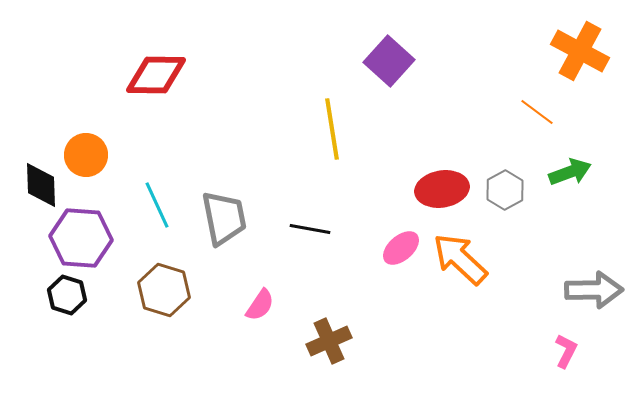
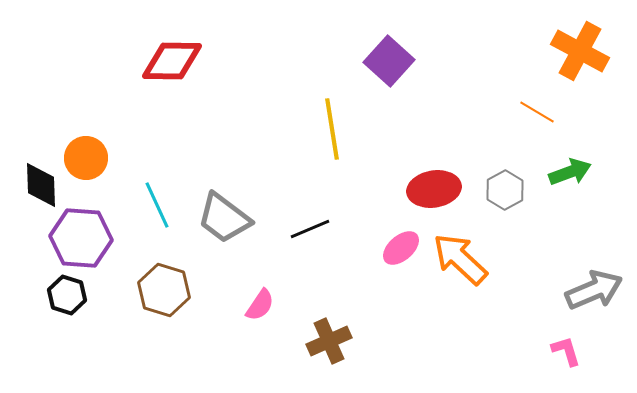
red diamond: moved 16 px right, 14 px up
orange line: rotated 6 degrees counterclockwise
orange circle: moved 3 px down
red ellipse: moved 8 px left
gray trapezoid: rotated 138 degrees clockwise
black line: rotated 33 degrees counterclockwise
gray arrow: rotated 22 degrees counterclockwise
pink L-shape: rotated 44 degrees counterclockwise
